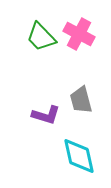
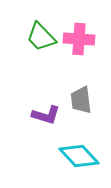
pink cross: moved 5 px down; rotated 24 degrees counterclockwise
gray trapezoid: rotated 8 degrees clockwise
cyan diamond: rotated 30 degrees counterclockwise
